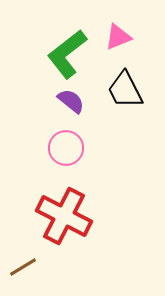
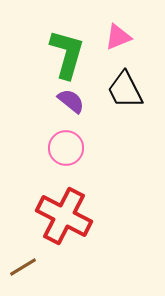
green L-shape: rotated 144 degrees clockwise
